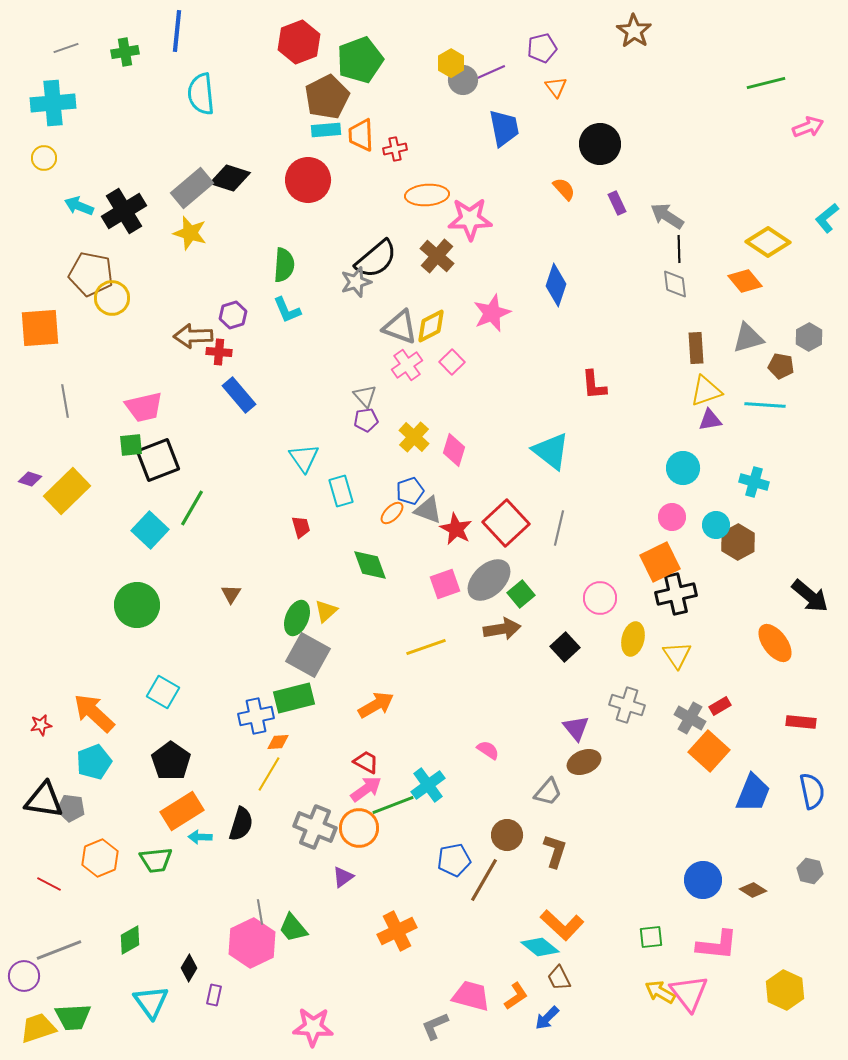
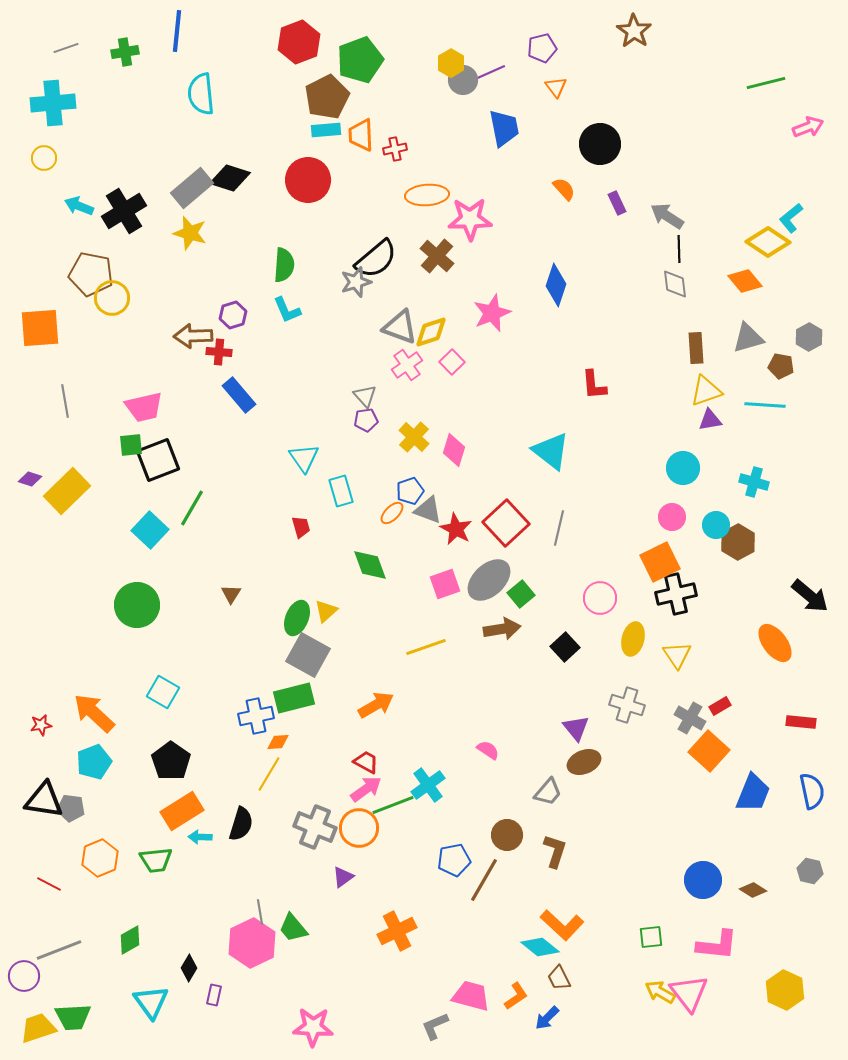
cyan L-shape at (827, 218): moved 36 px left
yellow diamond at (431, 326): moved 6 px down; rotated 9 degrees clockwise
